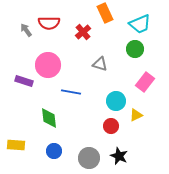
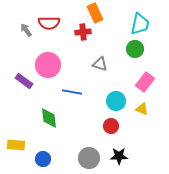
orange rectangle: moved 10 px left
cyan trapezoid: rotated 55 degrees counterclockwise
red cross: rotated 35 degrees clockwise
purple rectangle: rotated 18 degrees clockwise
blue line: moved 1 px right
yellow triangle: moved 6 px right, 6 px up; rotated 48 degrees clockwise
blue circle: moved 11 px left, 8 px down
black star: rotated 24 degrees counterclockwise
